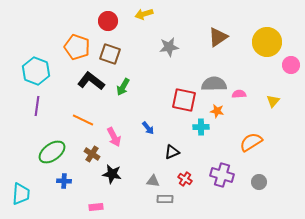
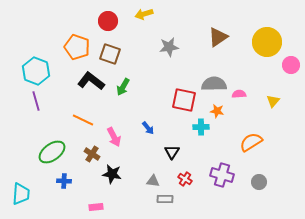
purple line: moved 1 px left, 5 px up; rotated 24 degrees counterclockwise
black triangle: rotated 35 degrees counterclockwise
